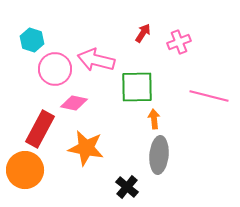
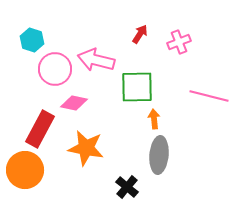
red arrow: moved 3 px left, 1 px down
